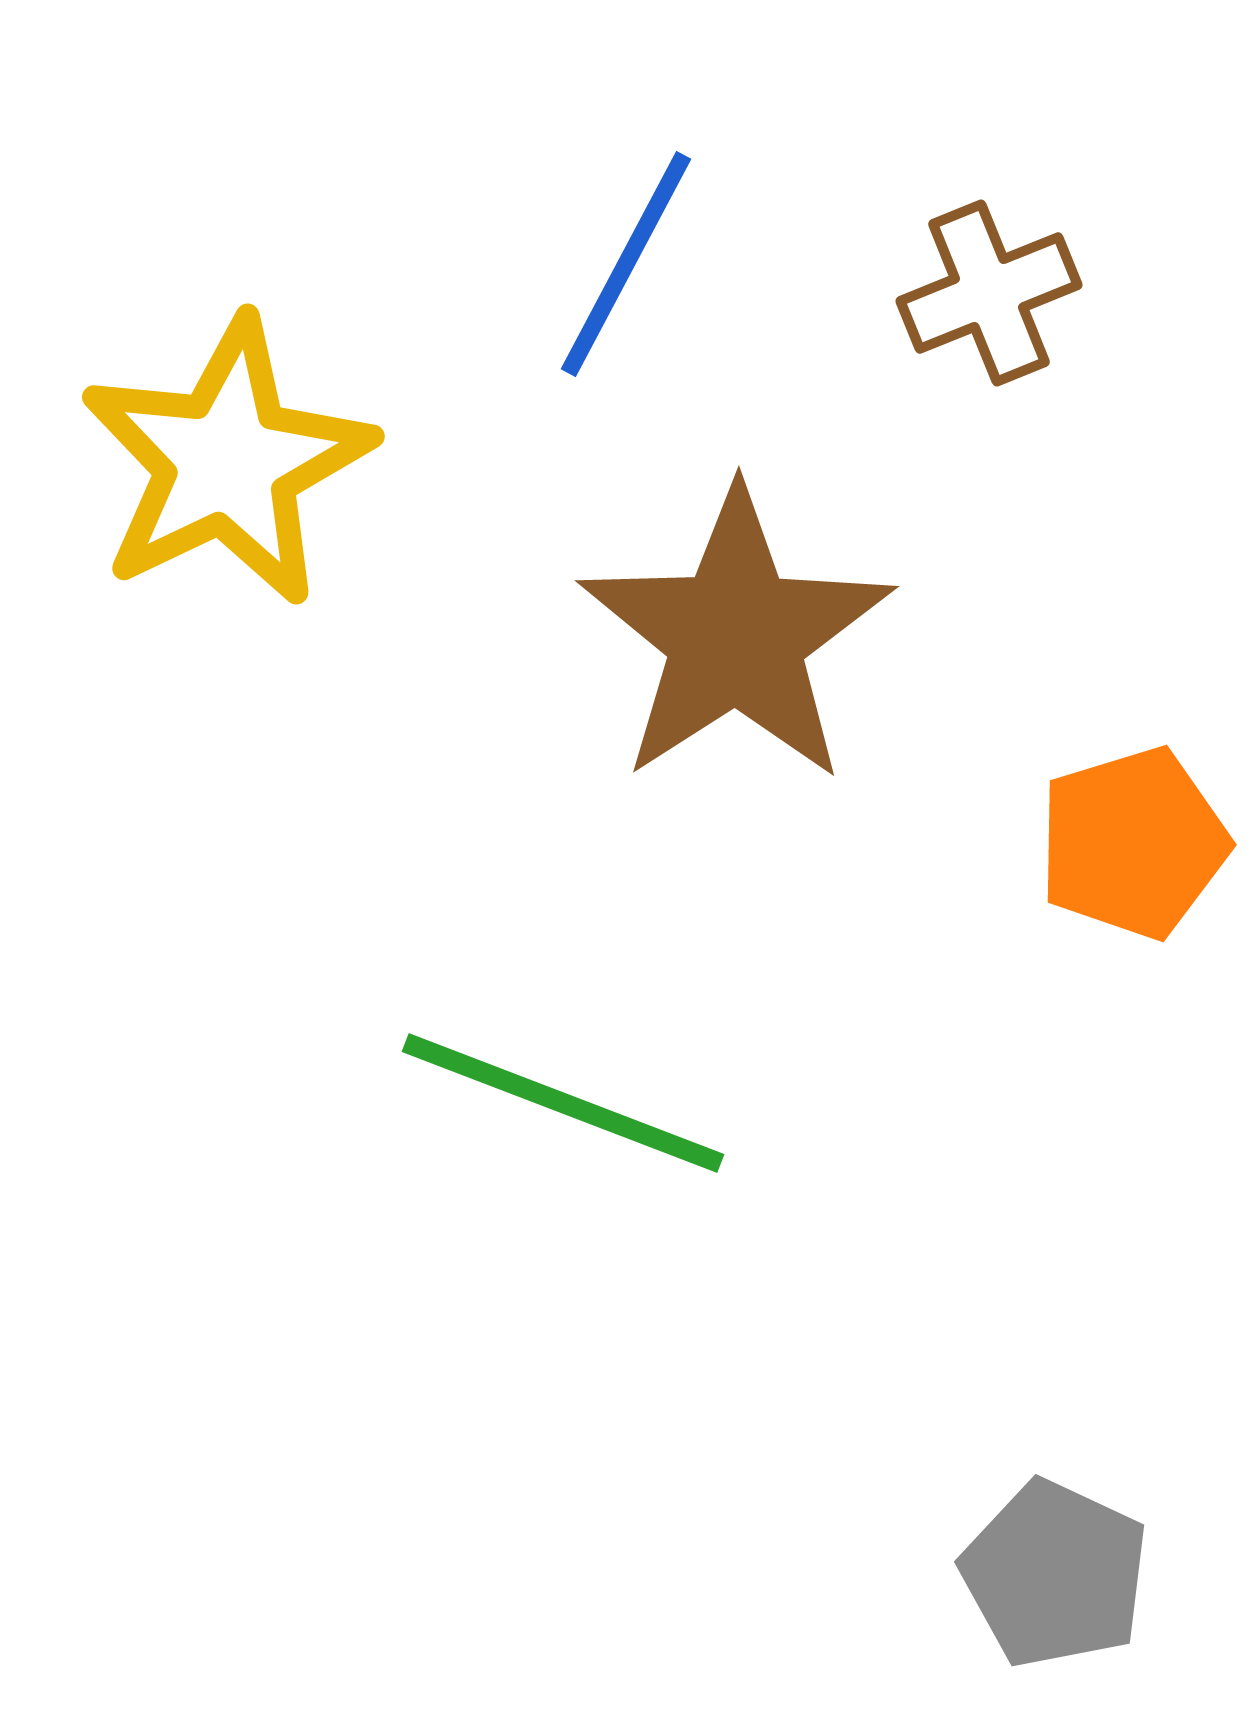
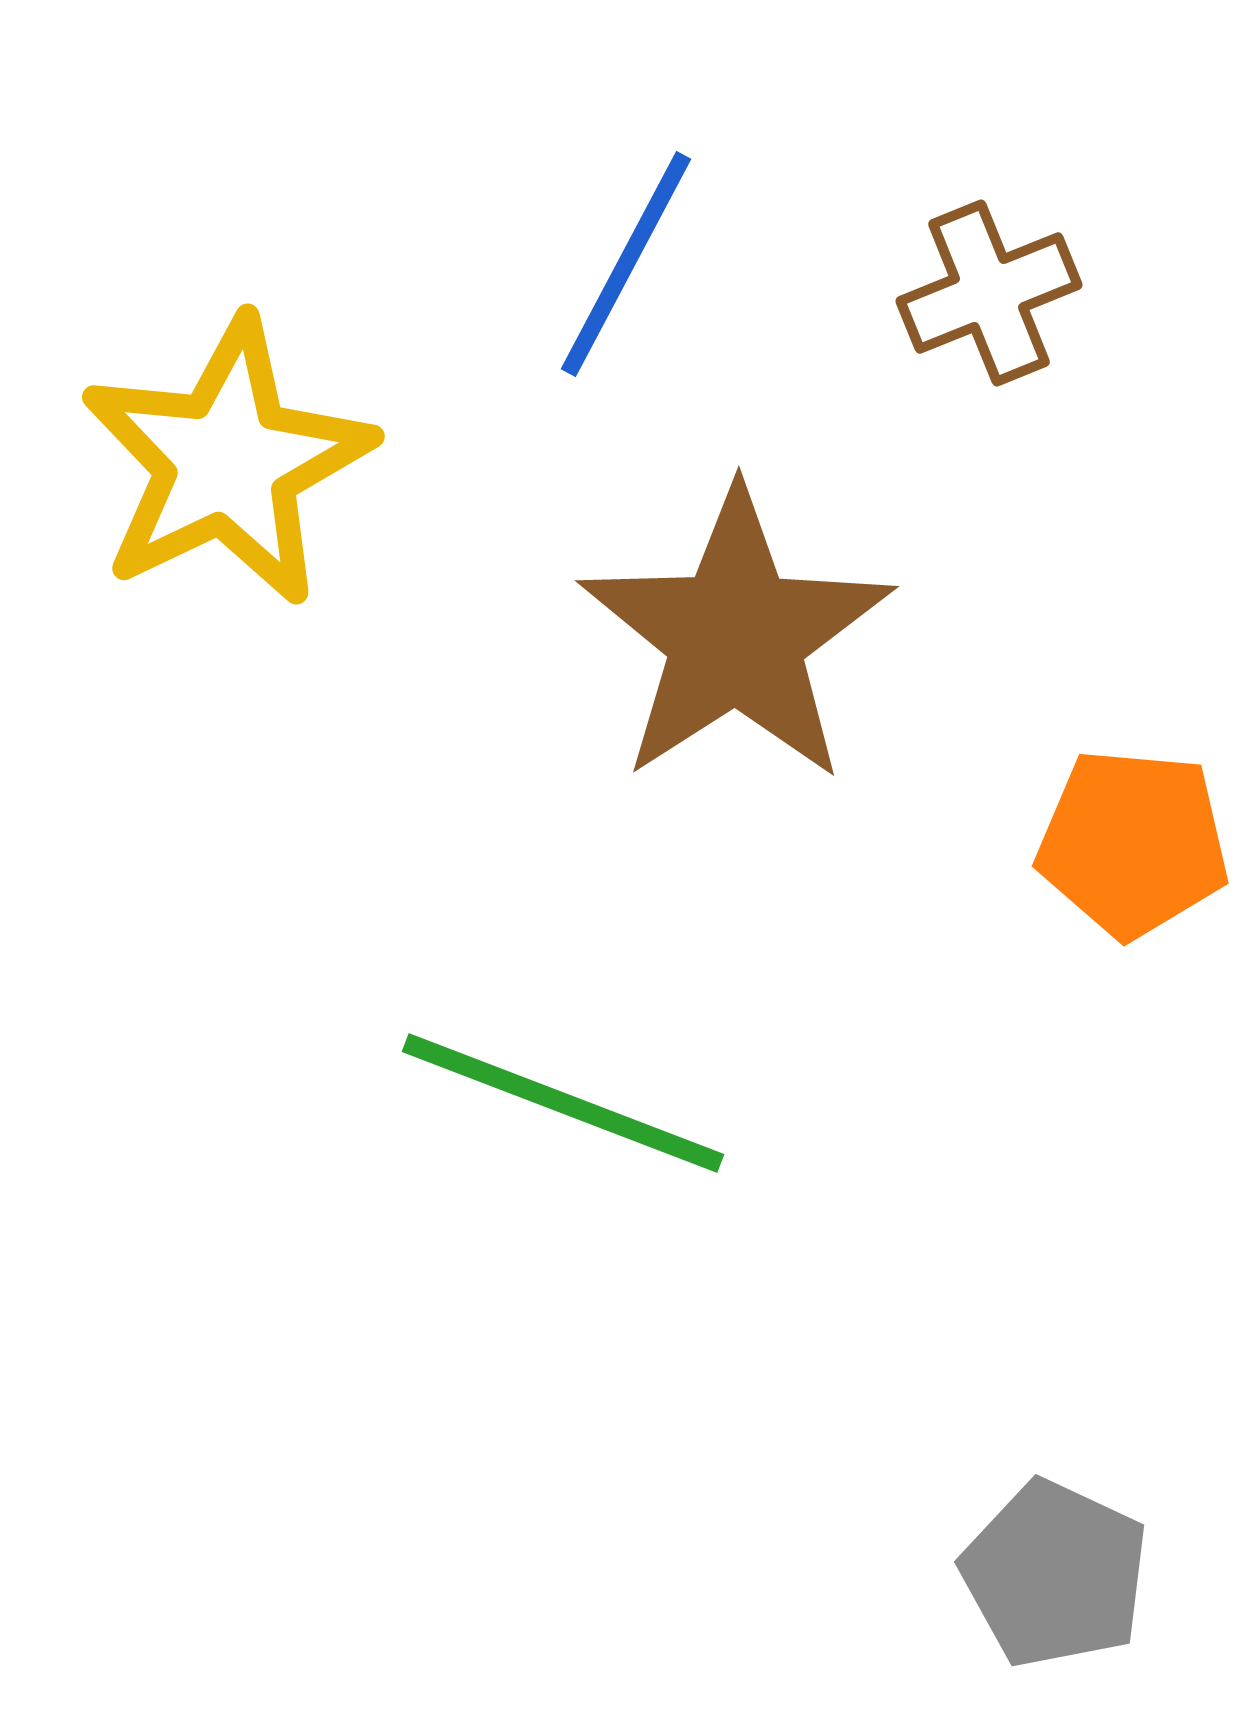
orange pentagon: rotated 22 degrees clockwise
